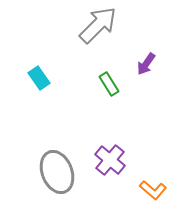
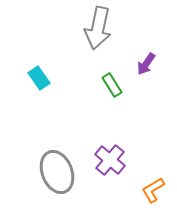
gray arrow: moved 3 px down; rotated 147 degrees clockwise
green rectangle: moved 3 px right, 1 px down
orange L-shape: rotated 108 degrees clockwise
